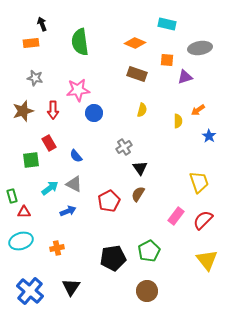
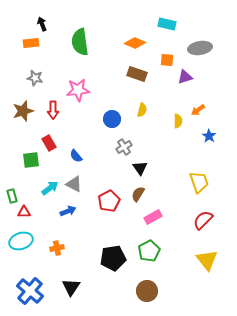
blue circle at (94, 113): moved 18 px right, 6 px down
pink rectangle at (176, 216): moved 23 px left, 1 px down; rotated 24 degrees clockwise
